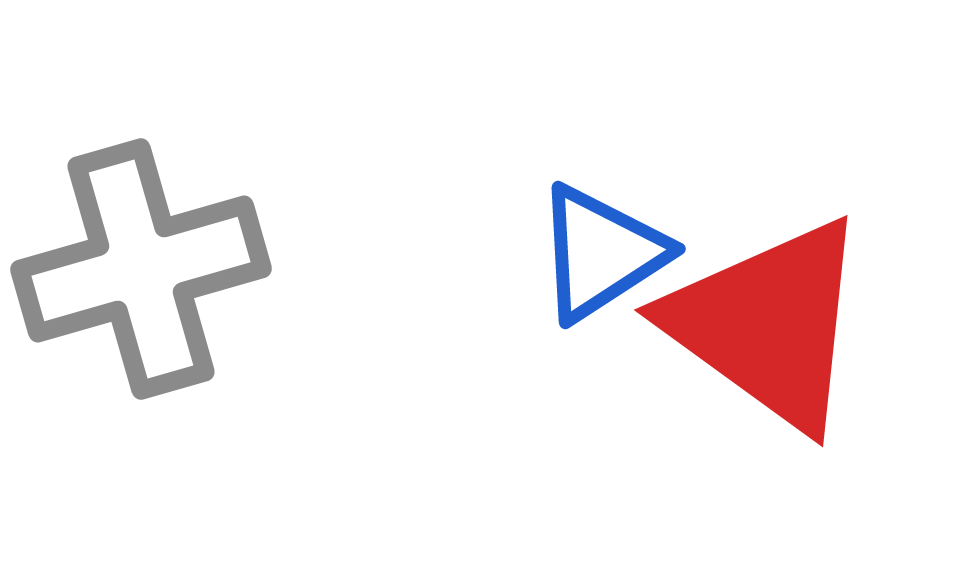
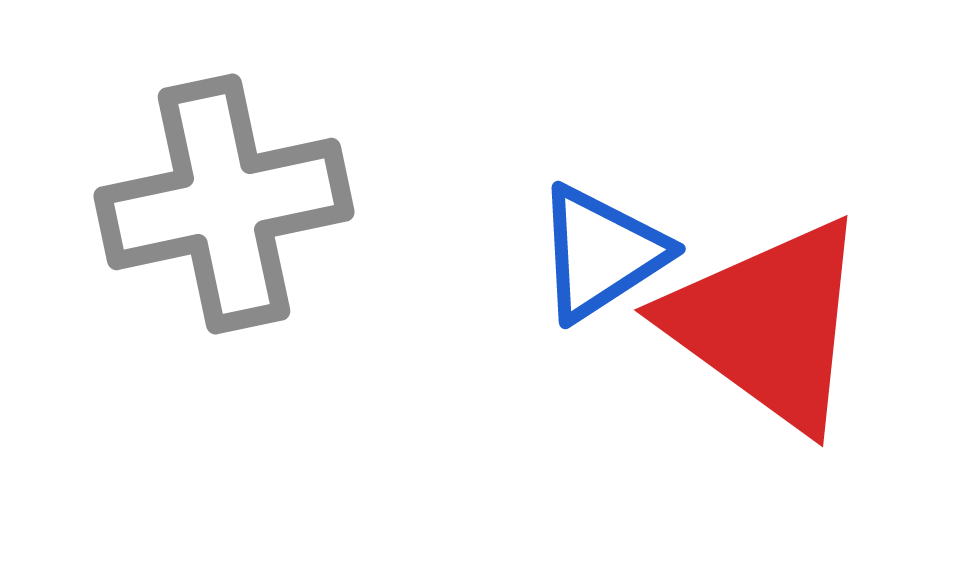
gray cross: moved 83 px right, 65 px up; rotated 4 degrees clockwise
